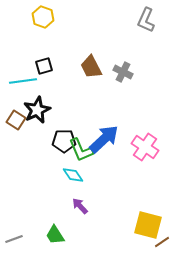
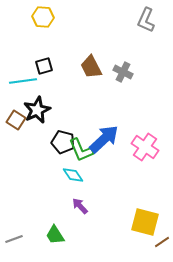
yellow hexagon: rotated 15 degrees counterclockwise
black pentagon: moved 1 px left, 1 px down; rotated 15 degrees clockwise
yellow square: moved 3 px left, 3 px up
